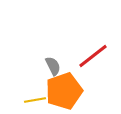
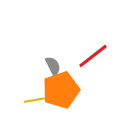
orange pentagon: moved 3 px left, 1 px up
